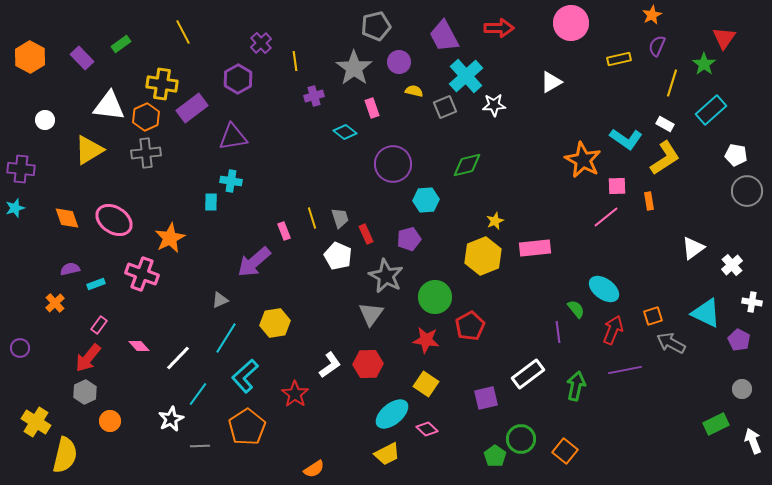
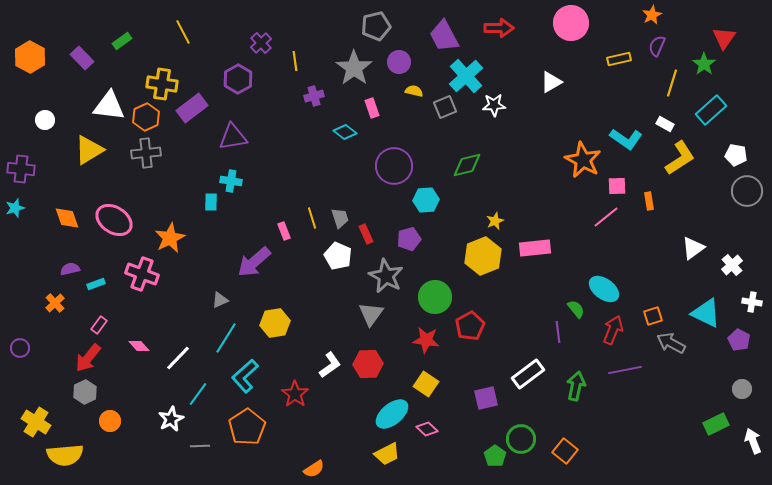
green rectangle at (121, 44): moved 1 px right, 3 px up
yellow L-shape at (665, 158): moved 15 px right
purple circle at (393, 164): moved 1 px right, 2 px down
yellow semicircle at (65, 455): rotated 72 degrees clockwise
